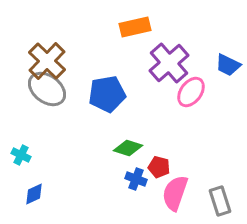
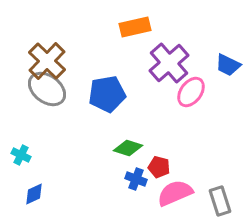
pink semicircle: rotated 48 degrees clockwise
